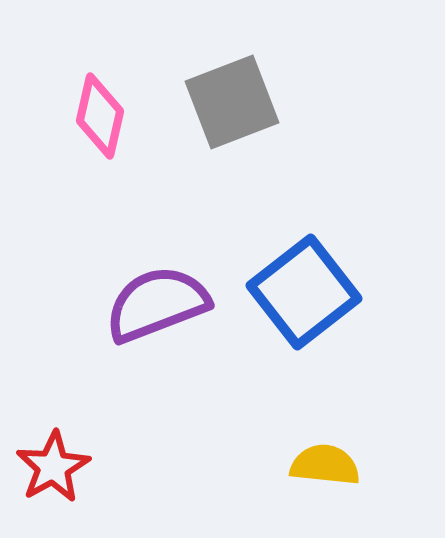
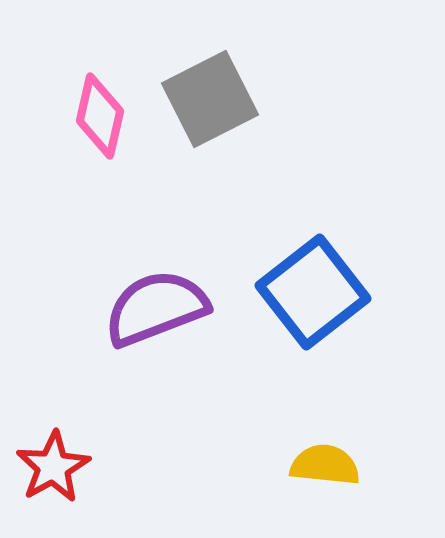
gray square: moved 22 px left, 3 px up; rotated 6 degrees counterclockwise
blue square: moved 9 px right
purple semicircle: moved 1 px left, 4 px down
